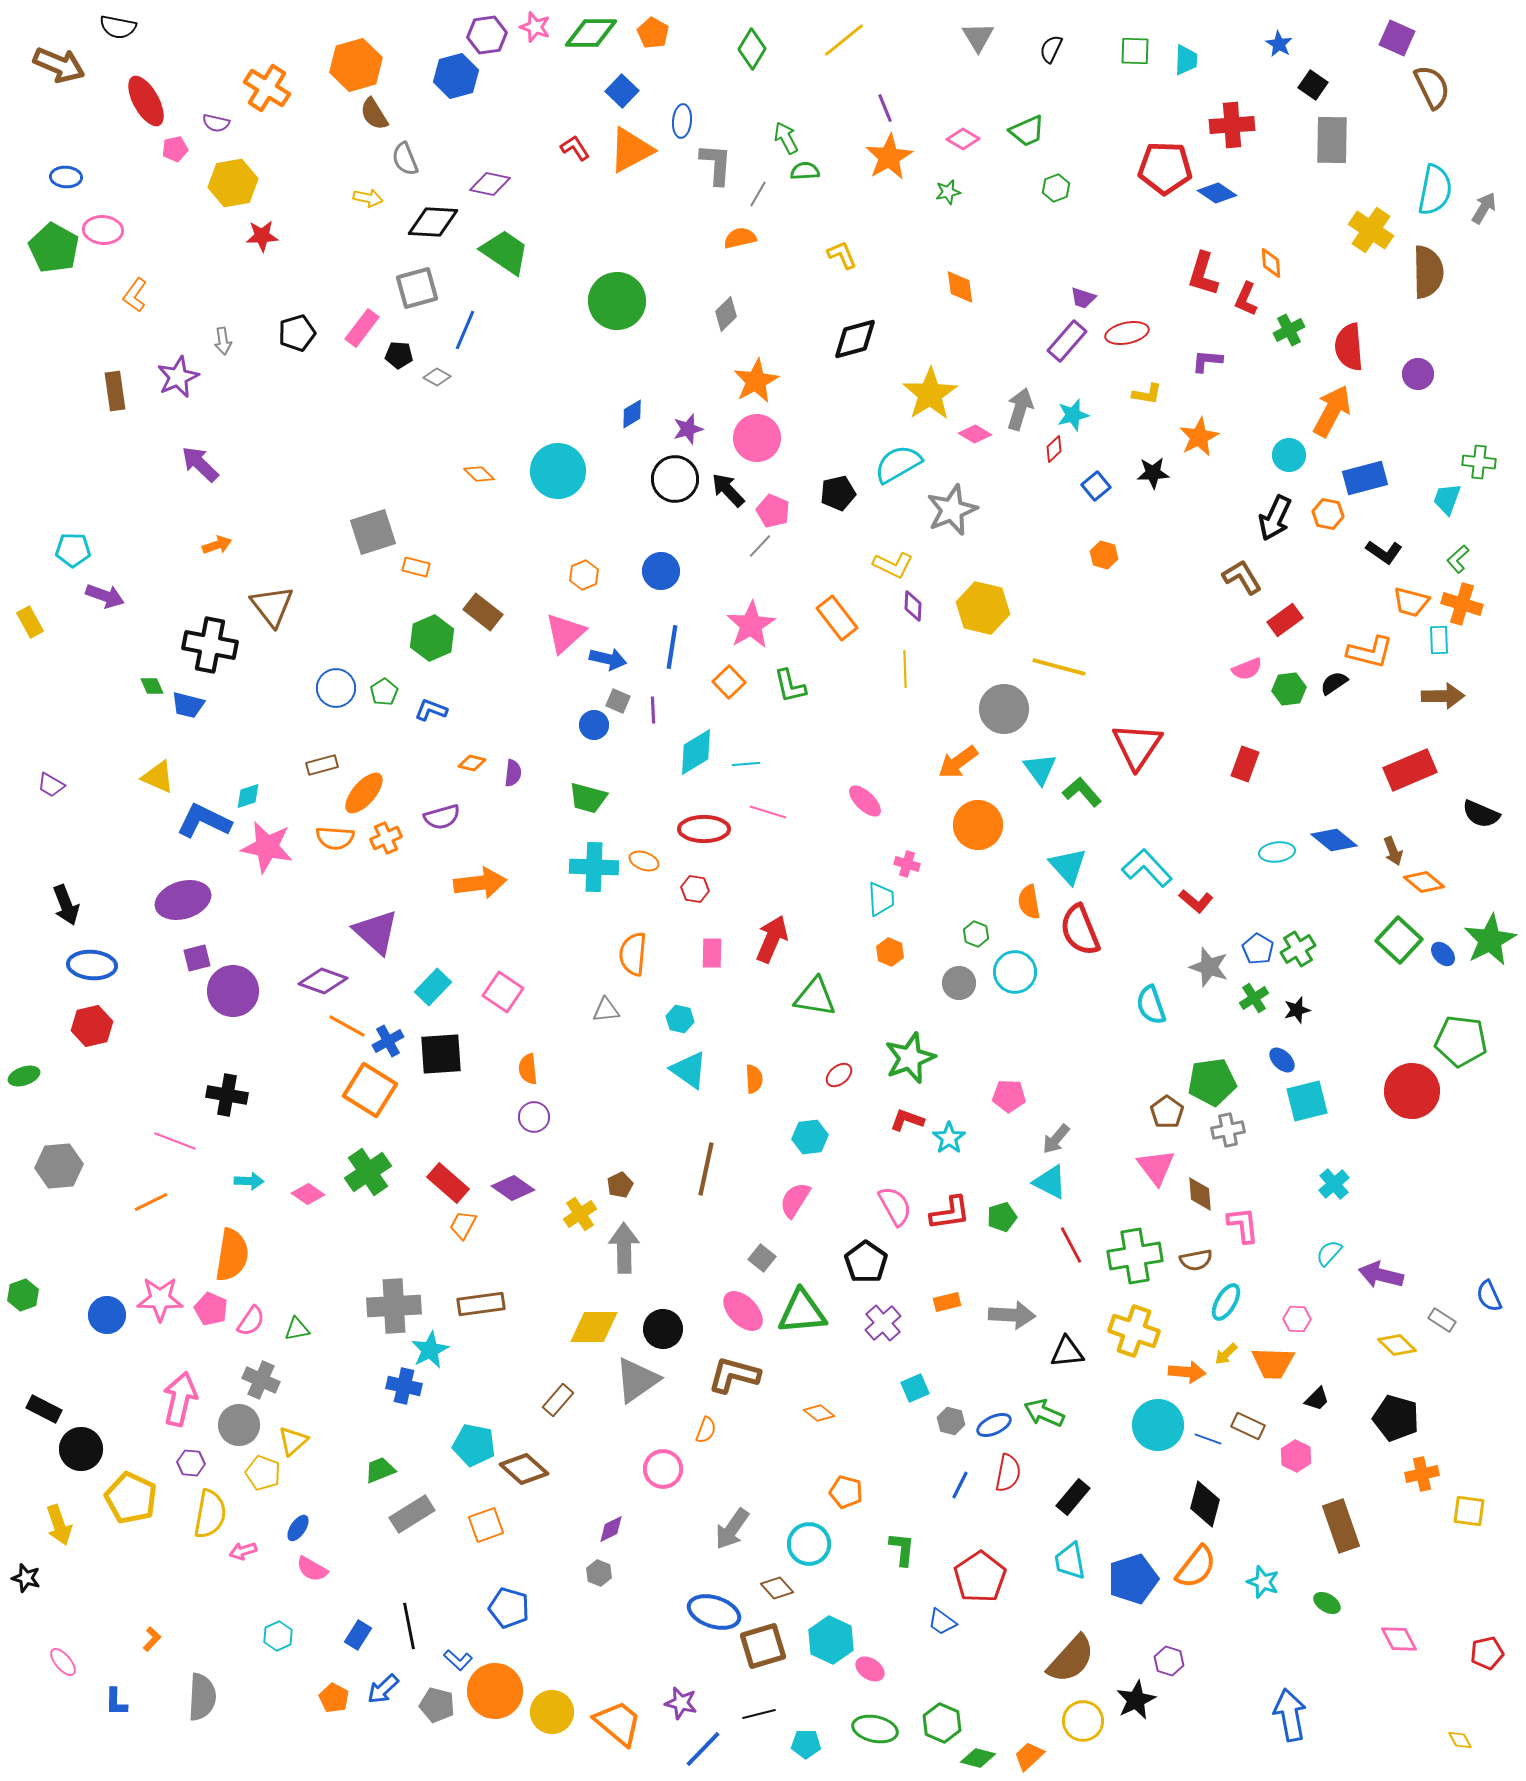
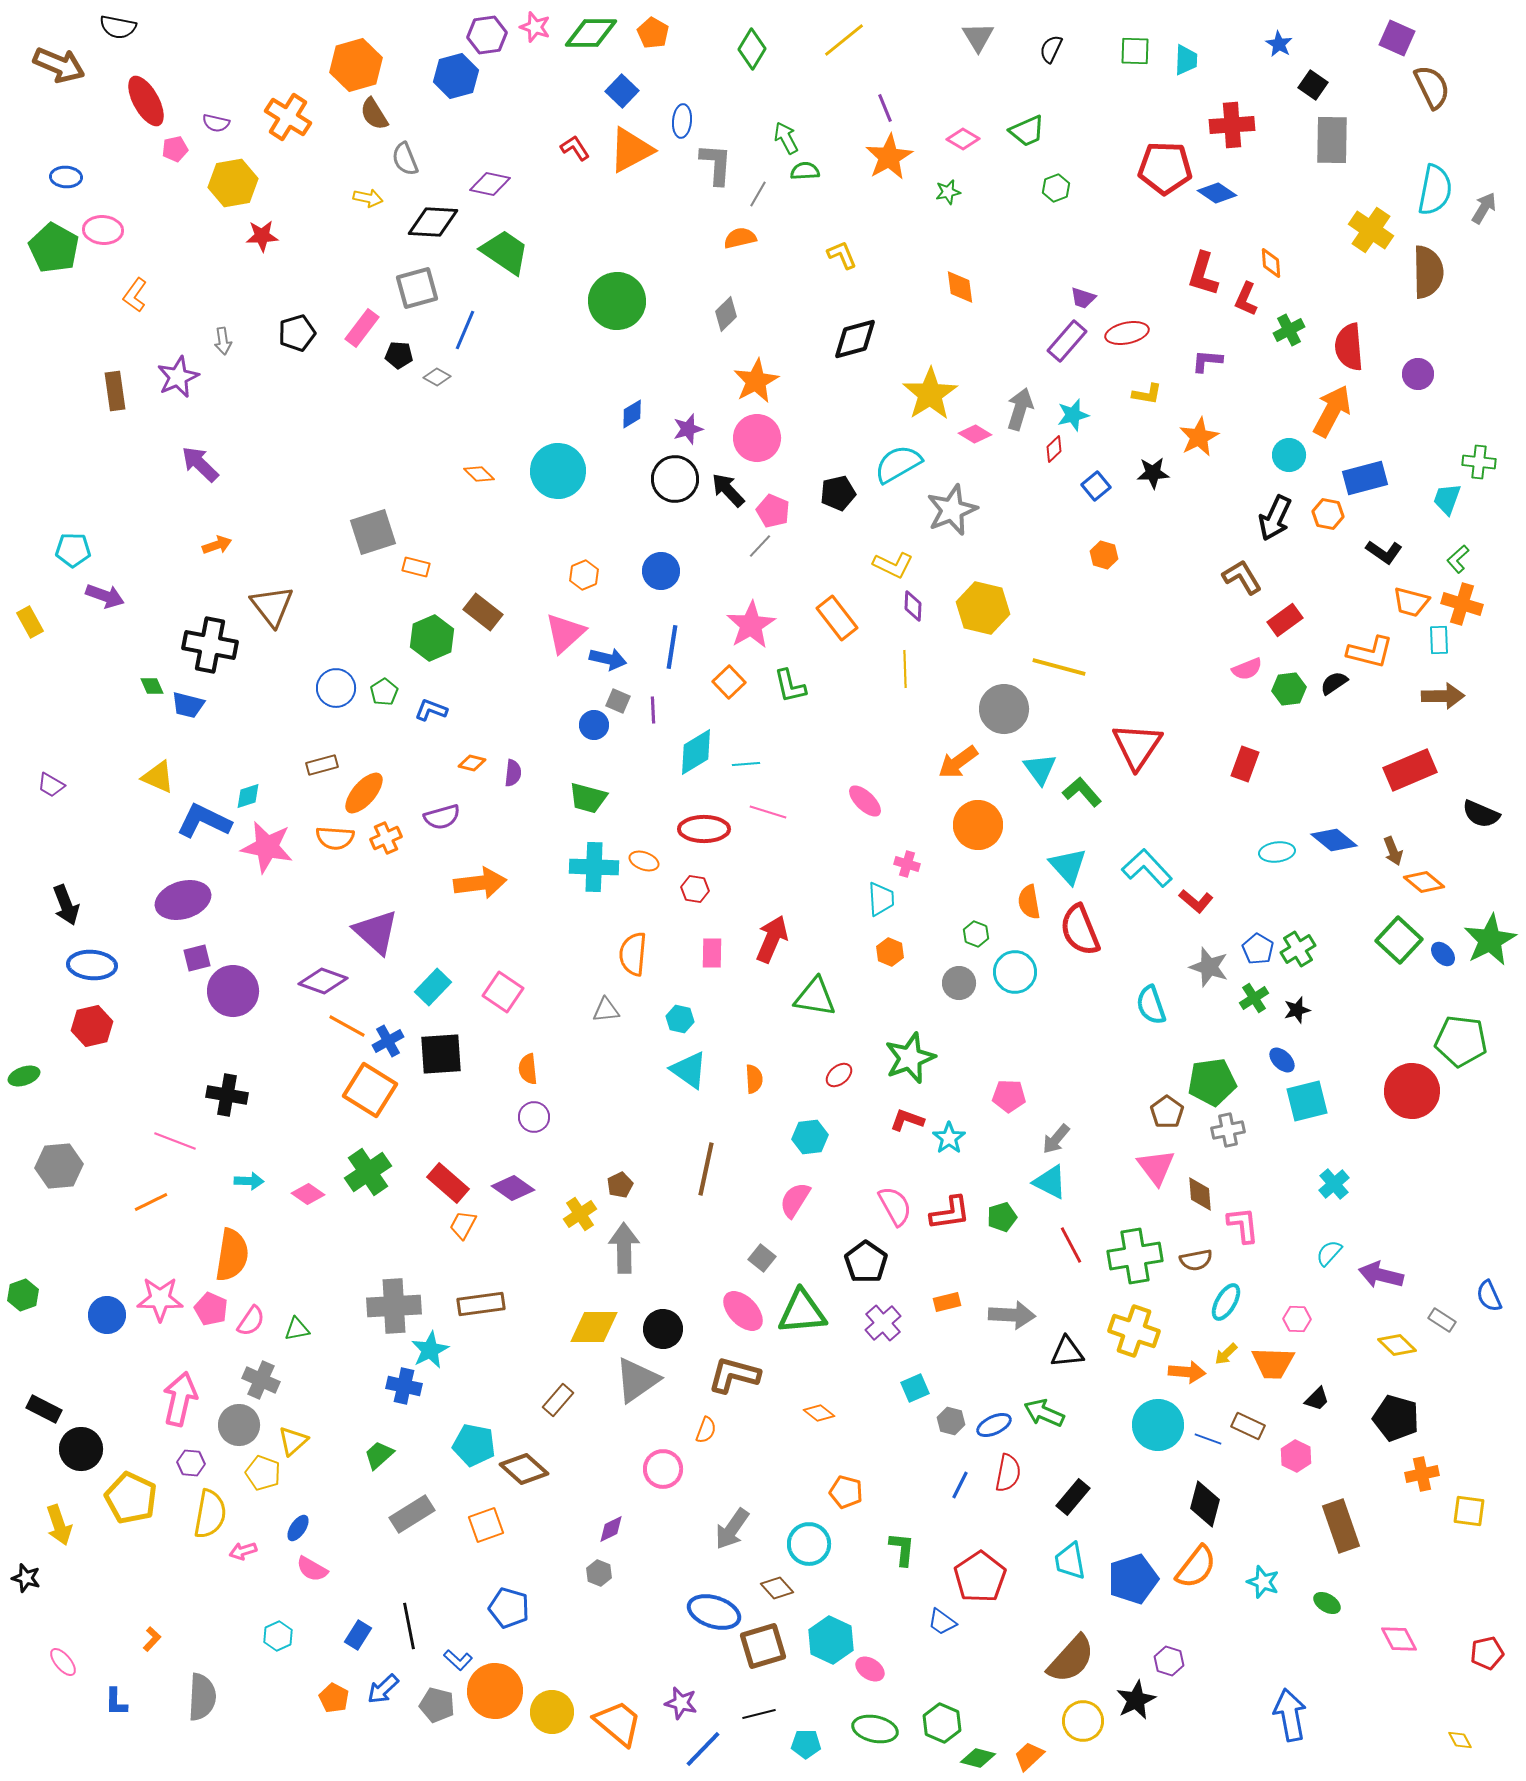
orange cross at (267, 88): moved 21 px right, 29 px down
green trapezoid at (380, 1470): moved 1 px left, 15 px up; rotated 20 degrees counterclockwise
